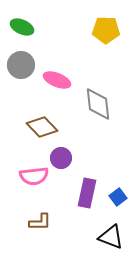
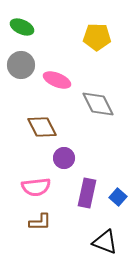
yellow pentagon: moved 9 px left, 7 px down
gray diamond: rotated 20 degrees counterclockwise
brown diamond: rotated 16 degrees clockwise
purple circle: moved 3 px right
pink semicircle: moved 2 px right, 11 px down
blue square: rotated 12 degrees counterclockwise
black triangle: moved 6 px left, 5 px down
